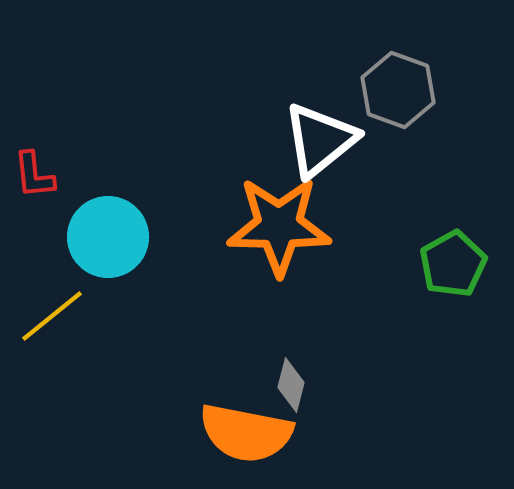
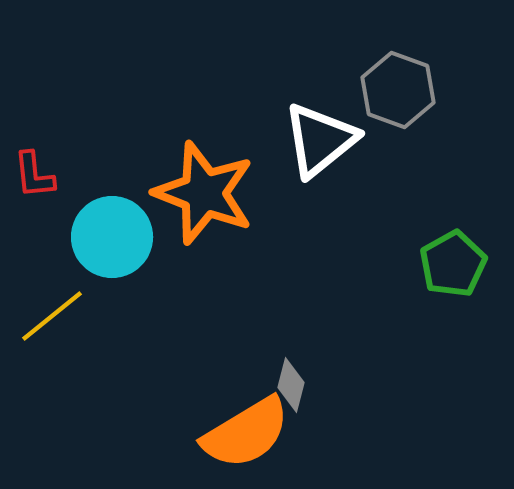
orange star: moved 75 px left, 33 px up; rotated 20 degrees clockwise
cyan circle: moved 4 px right
orange semicircle: rotated 42 degrees counterclockwise
